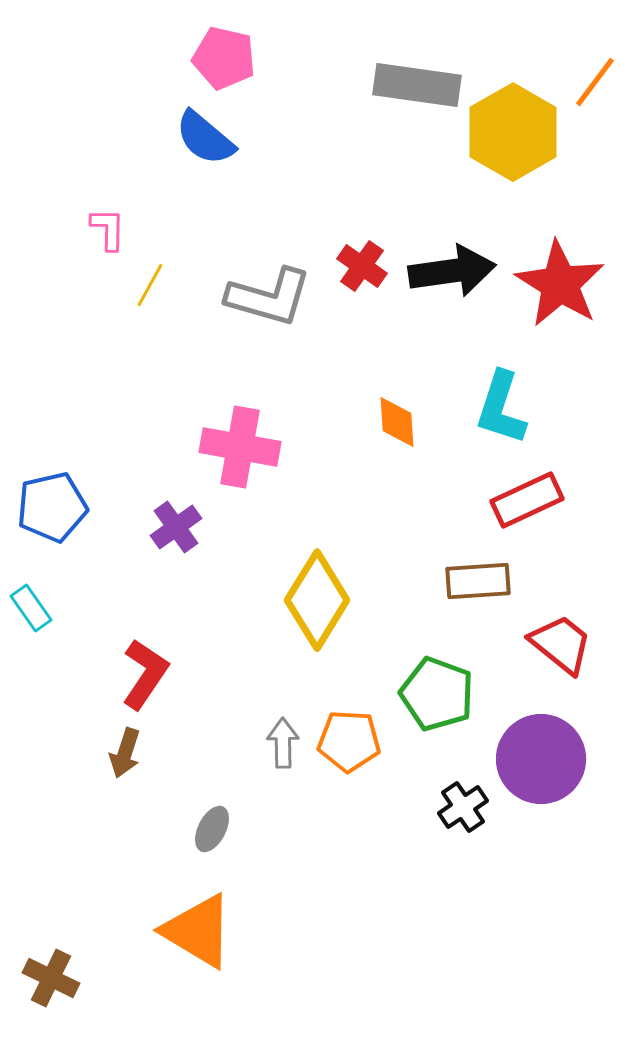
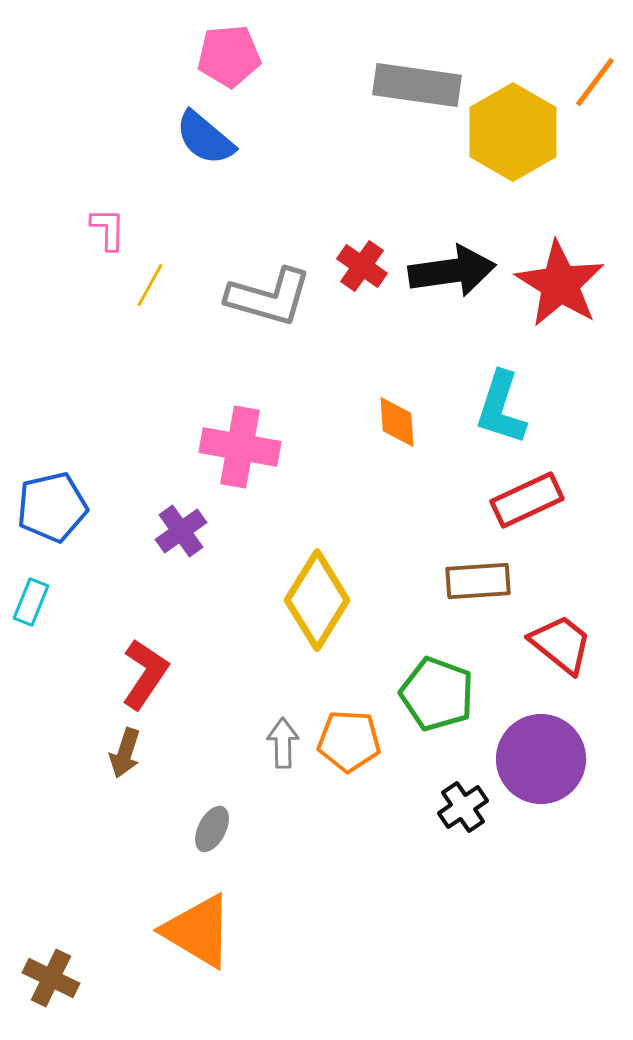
pink pentagon: moved 5 px right, 2 px up; rotated 18 degrees counterclockwise
purple cross: moved 5 px right, 4 px down
cyan rectangle: moved 6 px up; rotated 57 degrees clockwise
